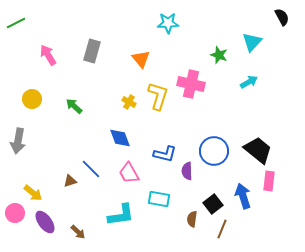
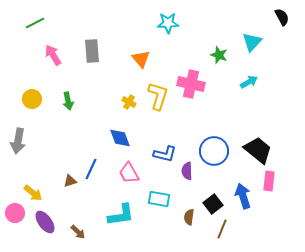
green line: moved 19 px right
gray rectangle: rotated 20 degrees counterclockwise
pink arrow: moved 5 px right
green arrow: moved 6 px left, 5 px up; rotated 144 degrees counterclockwise
blue line: rotated 70 degrees clockwise
brown semicircle: moved 3 px left, 2 px up
